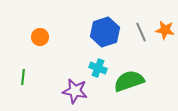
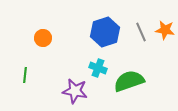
orange circle: moved 3 px right, 1 px down
green line: moved 2 px right, 2 px up
